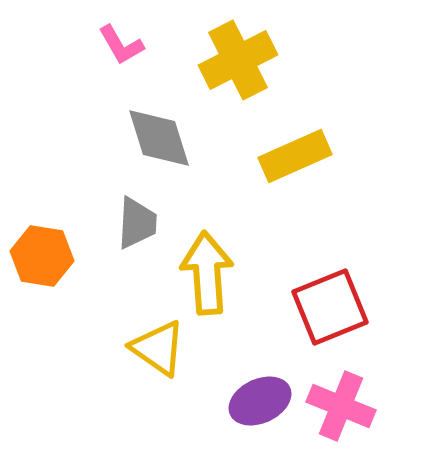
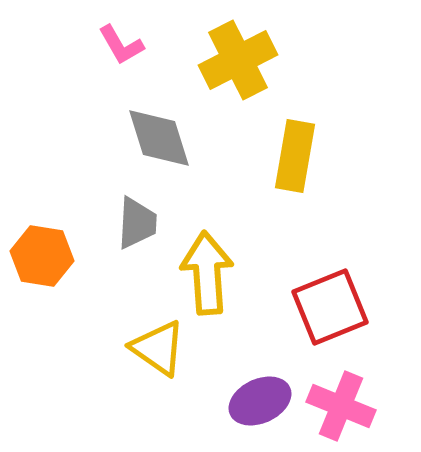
yellow rectangle: rotated 56 degrees counterclockwise
